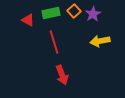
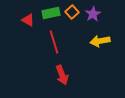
orange square: moved 2 px left, 1 px down
